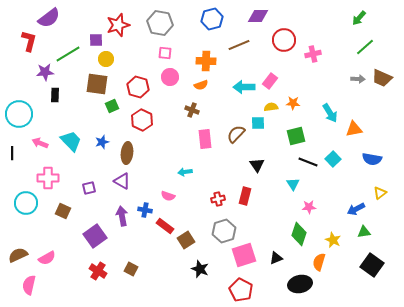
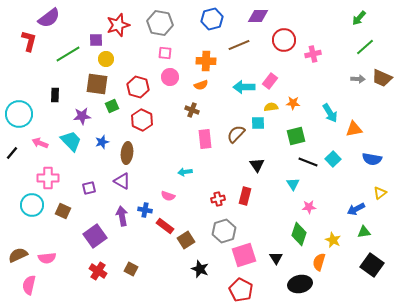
purple star at (45, 72): moved 37 px right, 44 px down
black line at (12, 153): rotated 40 degrees clockwise
cyan circle at (26, 203): moved 6 px right, 2 px down
pink semicircle at (47, 258): rotated 24 degrees clockwise
black triangle at (276, 258): rotated 40 degrees counterclockwise
